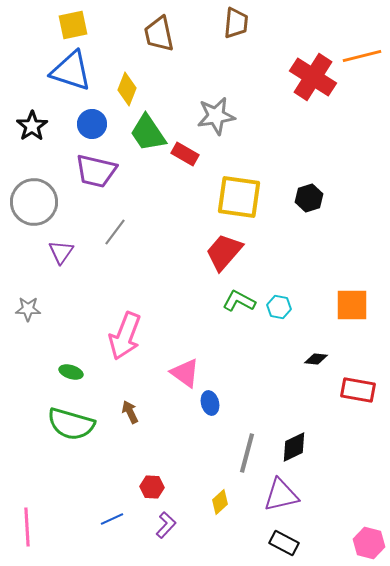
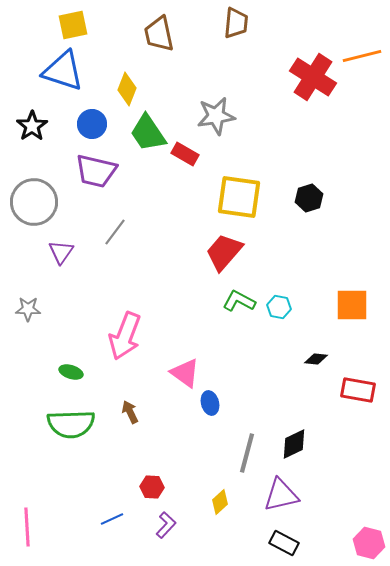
blue triangle at (71, 71): moved 8 px left
green semicircle at (71, 424): rotated 18 degrees counterclockwise
black diamond at (294, 447): moved 3 px up
